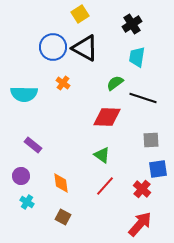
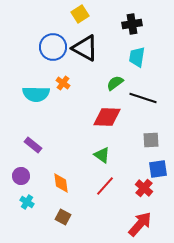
black cross: rotated 24 degrees clockwise
cyan semicircle: moved 12 px right
red cross: moved 2 px right, 1 px up
